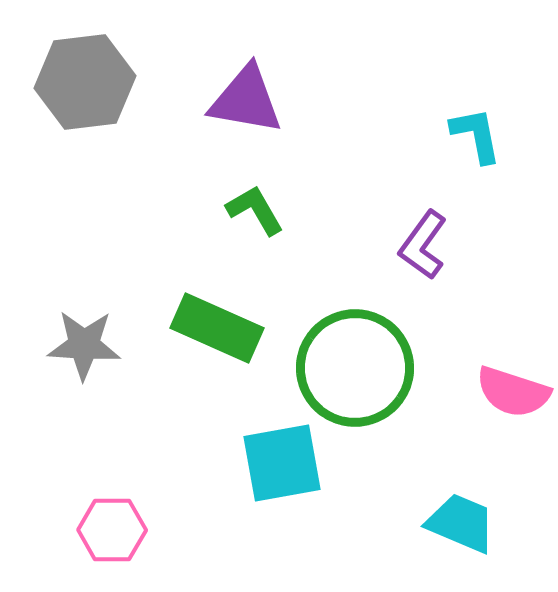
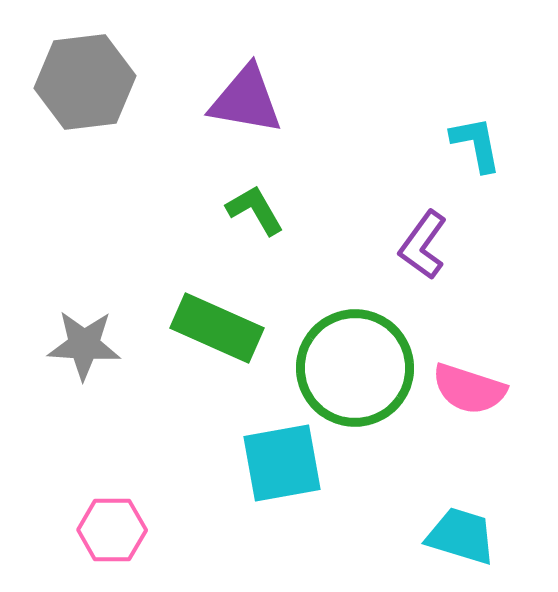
cyan L-shape: moved 9 px down
pink semicircle: moved 44 px left, 3 px up
cyan trapezoid: moved 13 px down; rotated 6 degrees counterclockwise
